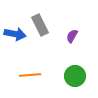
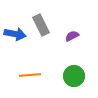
gray rectangle: moved 1 px right
purple semicircle: rotated 32 degrees clockwise
green circle: moved 1 px left
